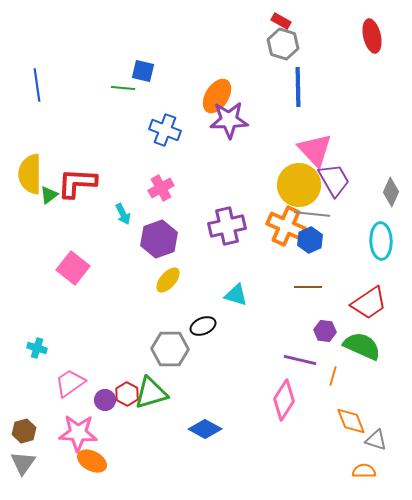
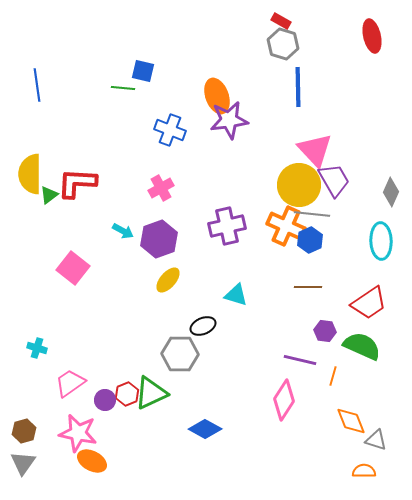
orange ellipse at (217, 96): rotated 52 degrees counterclockwise
purple star at (229, 120): rotated 6 degrees counterclockwise
blue cross at (165, 130): moved 5 px right
cyan arrow at (123, 214): moved 17 px down; rotated 35 degrees counterclockwise
gray hexagon at (170, 349): moved 10 px right, 5 px down
green triangle at (151, 393): rotated 9 degrees counterclockwise
red hexagon at (127, 394): rotated 10 degrees clockwise
pink star at (78, 433): rotated 9 degrees clockwise
